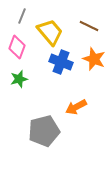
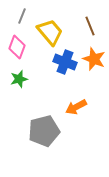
brown line: moved 1 px right; rotated 42 degrees clockwise
blue cross: moved 4 px right
